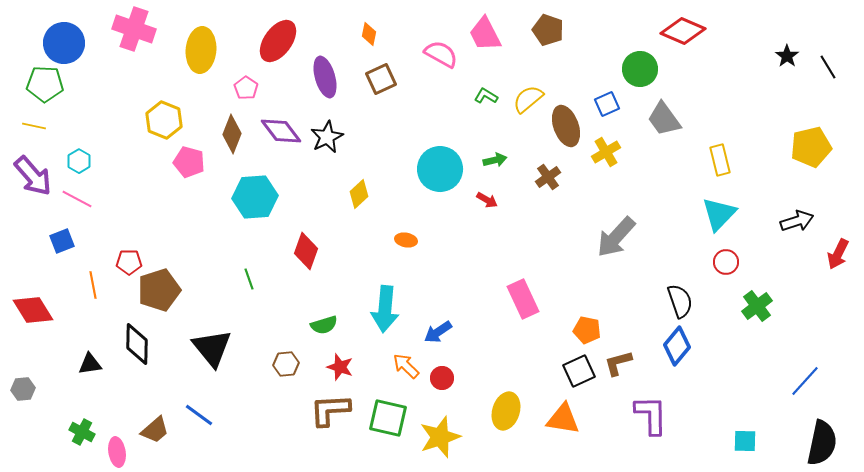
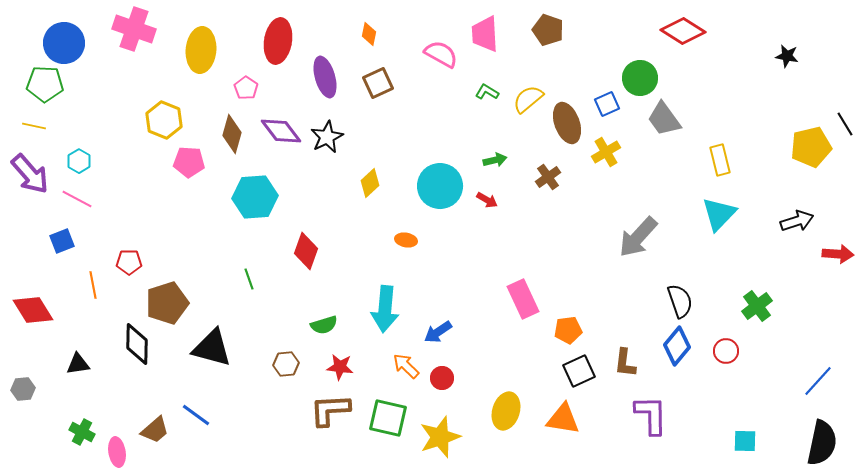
red diamond at (683, 31): rotated 9 degrees clockwise
pink trapezoid at (485, 34): rotated 24 degrees clockwise
red ellipse at (278, 41): rotated 27 degrees counterclockwise
black star at (787, 56): rotated 25 degrees counterclockwise
black line at (828, 67): moved 17 px right, 57 px down
green circle at (640, 69): moved 9 px down
brown square at (381, 79): moved 3 px left, 4 px down
green L-shape at (486, 96): moved 1 px right, 4 px up
brown ellipse at (566, 126): moved 1 px right, 3 px up
brown diamond at (232, 134): rotated 6 degrees counterclockwise
pink pentagon at (189, 162): rotated 12 degrees counterclockwise
cyan circle at (440, 169): moved 17 px down
purple arrow at (33, 176): moved 3 px left, 2 px up
yellow diamond at (359, 194): moved 11 px right, 11 px up
gray arrow at (616, 237): moved 22 px right
red arrow at (838, 254): rotated 112 degrees counterclockwise
red circle at (726, 262): moved 89 px down
brown pentagon at (159, 290): moved 8 px right, 13 px down
orange pentagon at (587, 330): moved 19 px left; rotated 20 degrees counterclockwise
black triangle at (212, 348): rotated 36 degrees counterclockwise
brown L-shape at (618, 363): moved 7 px right; rotated 68 degrees counterclockwise
black triangle at (90, 364): moved 12 px left
red star at (340, 367): rotated 12 degrees counterclockwise
blue line at (805, 381): moved 13 px right
blue line at (199, 415): moved 3 px left
